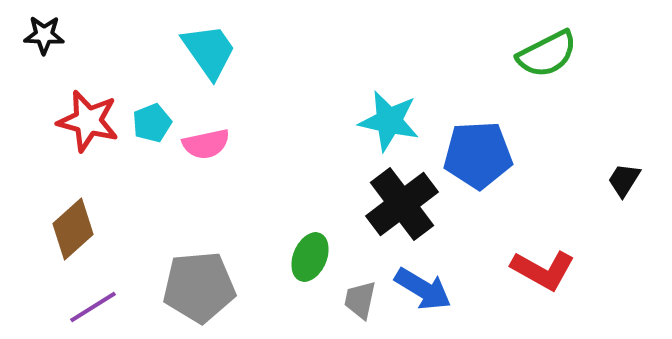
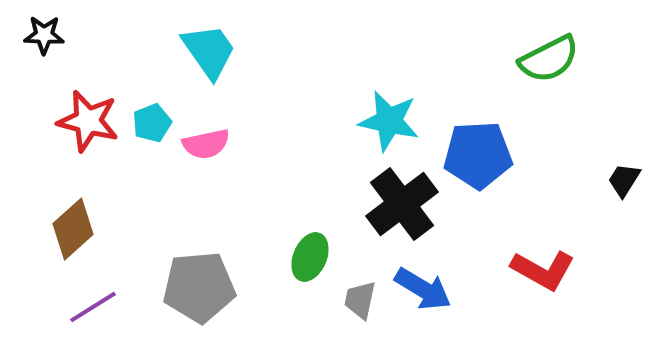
green semicircle: moved 2 px right, 5 px down
